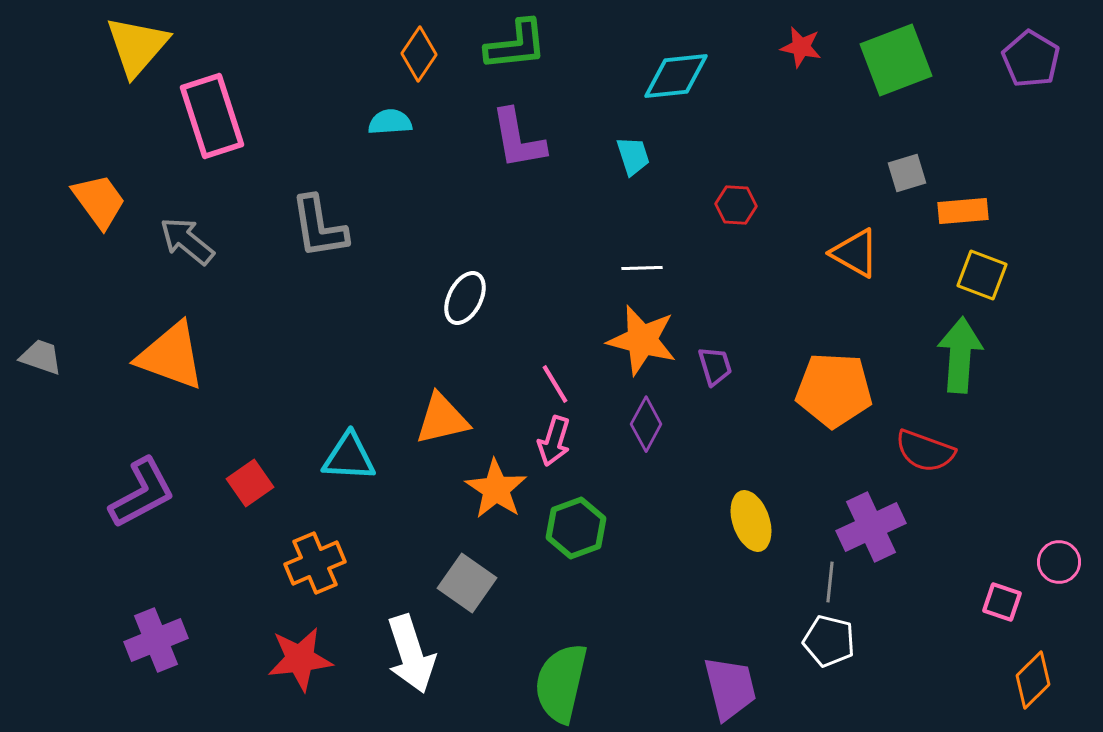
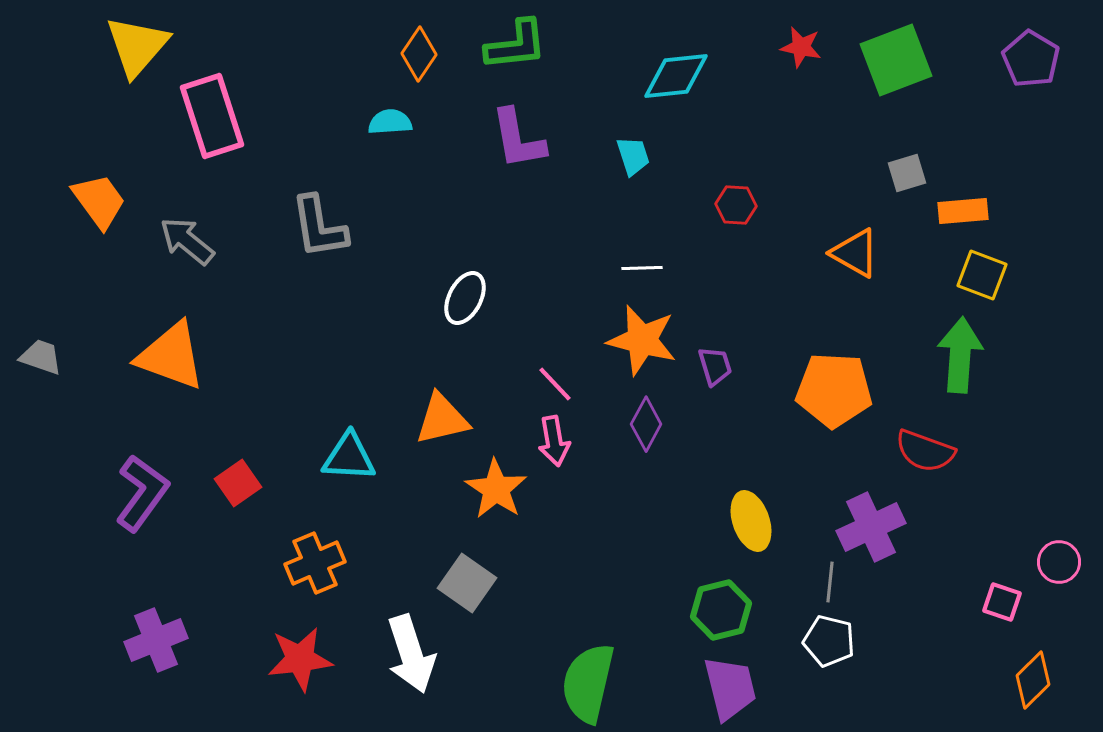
pink line at (555, 384): rotated 12 degrees counterclockwise
pink arrow at (554, 441): rotated 27 degrees counterclockwise
red square at (250, 483): moved 12 px left
purple L-shape at (142, 493): rotated 26 degrees counterclockwise
green hexagon at (576, 528): moved 145 px right, 82 px down; rotated 6 degrees clockwise
green semicircle at (561, 683): moved 27 px right
